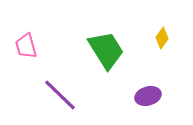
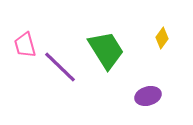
pink trapezoid: moved 1 px left, 1 px up
purple line: moved 28 px up
